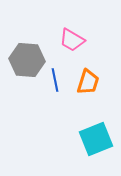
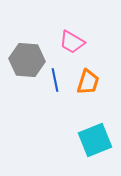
pink trapezoid: moved 2 px down
cyan square: moved 1 px left, 1 px down
